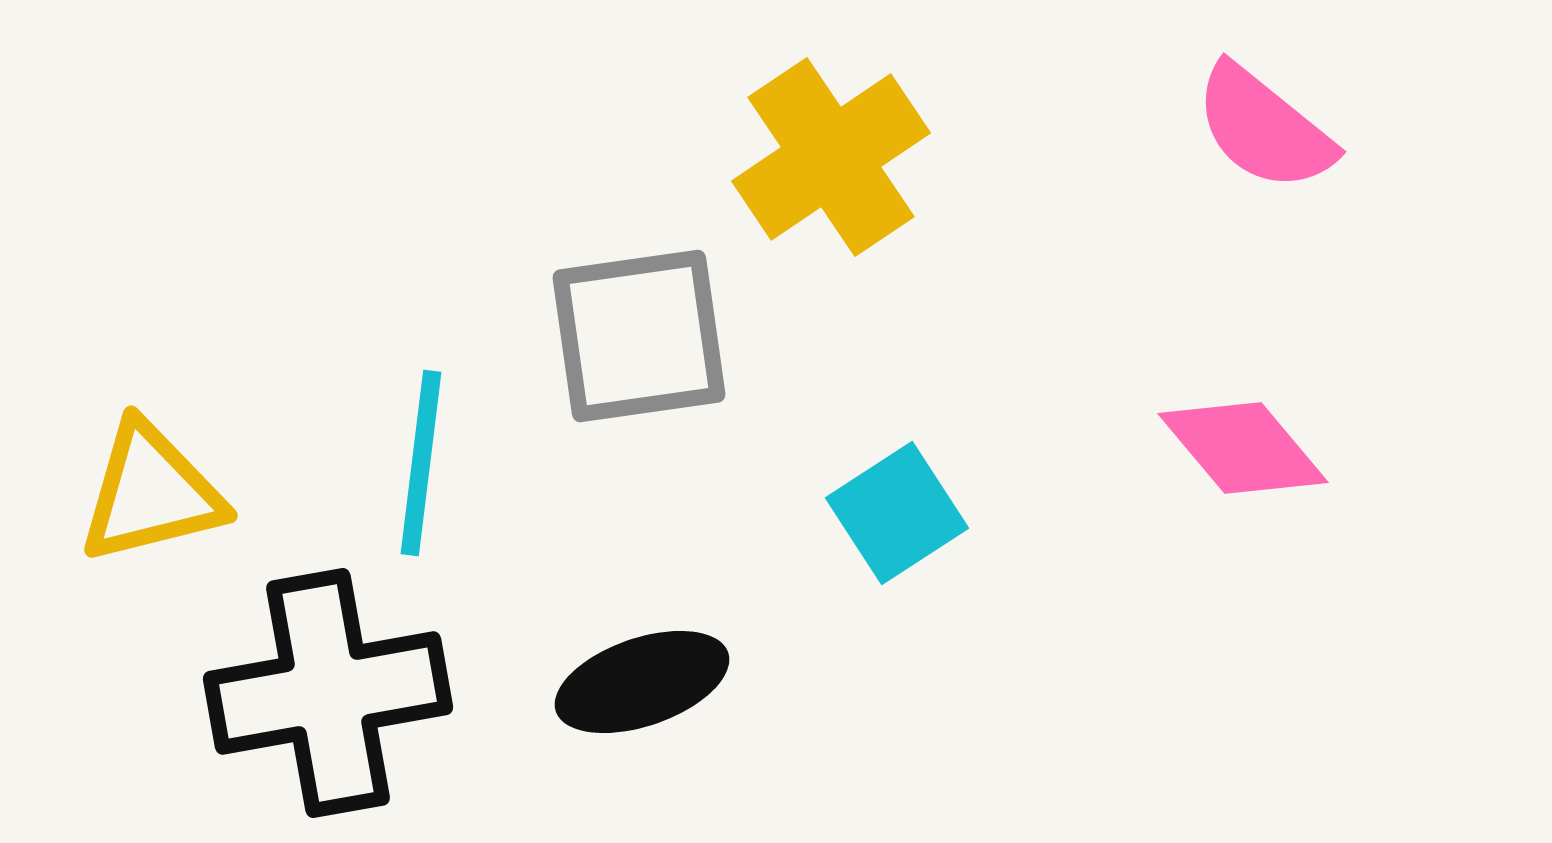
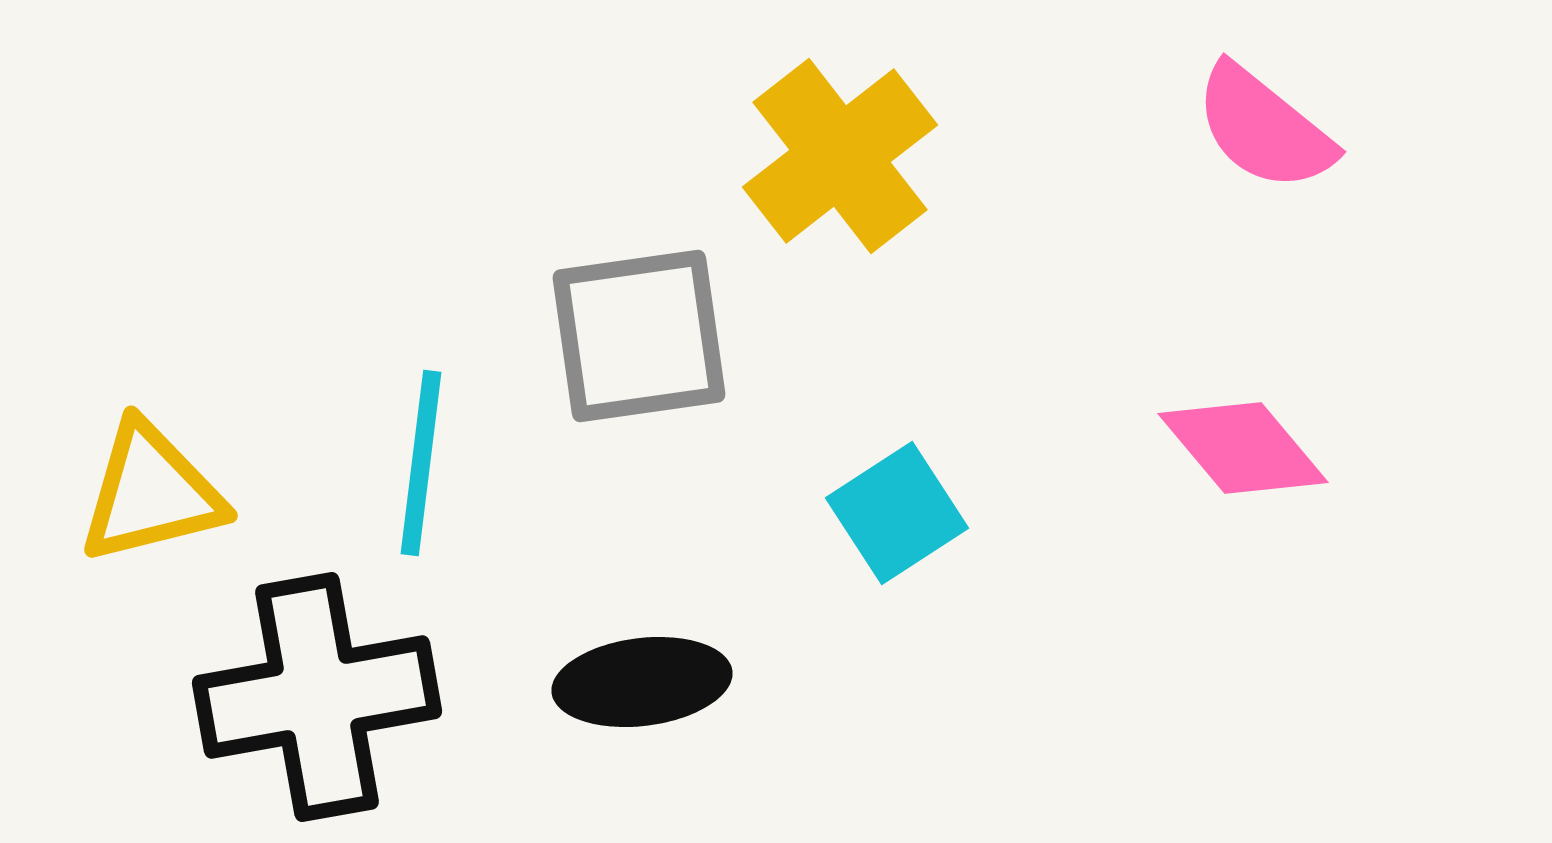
yellow cross: moved 9 px right, 1 px up; rotated 4 degrees counterclockwise
black ellipse: rotated 12 degrees clockwise
black cross: moved 11 px left, 4 px down
